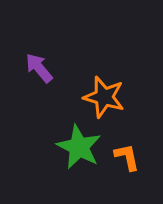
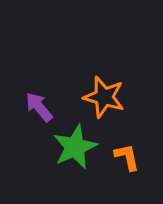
purple arrow: moved 39 px down
green star: moved 4 px left; rotated 21 degrees clockwise
